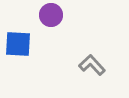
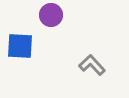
blue square: moved 2 px right, 2 px down
